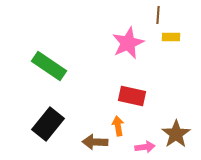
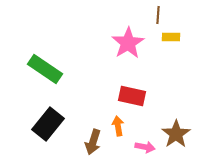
pink star: rotated 8 degrees counterclockwise
green rectangle: moved 4 px left, 3 px down
brown arrow: moved 2 px left; rotated 75 degrees counterclockwise
pink arrow: rotated 18 degrees clockwise
